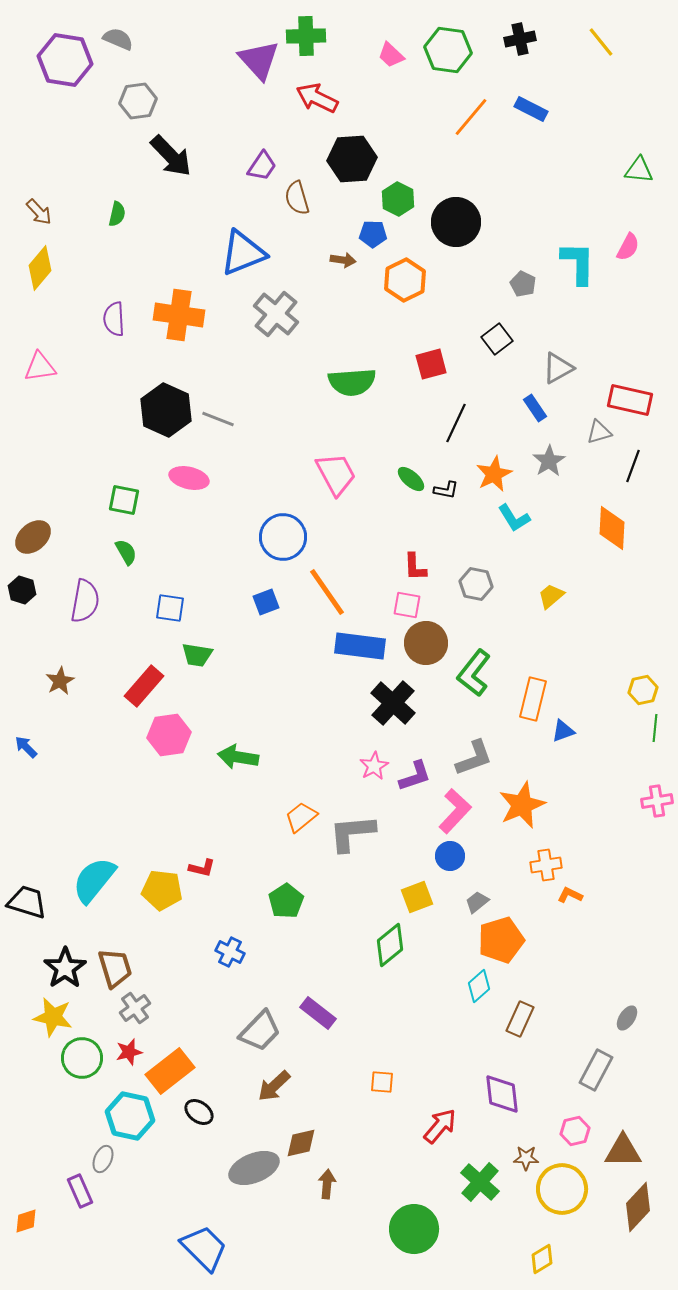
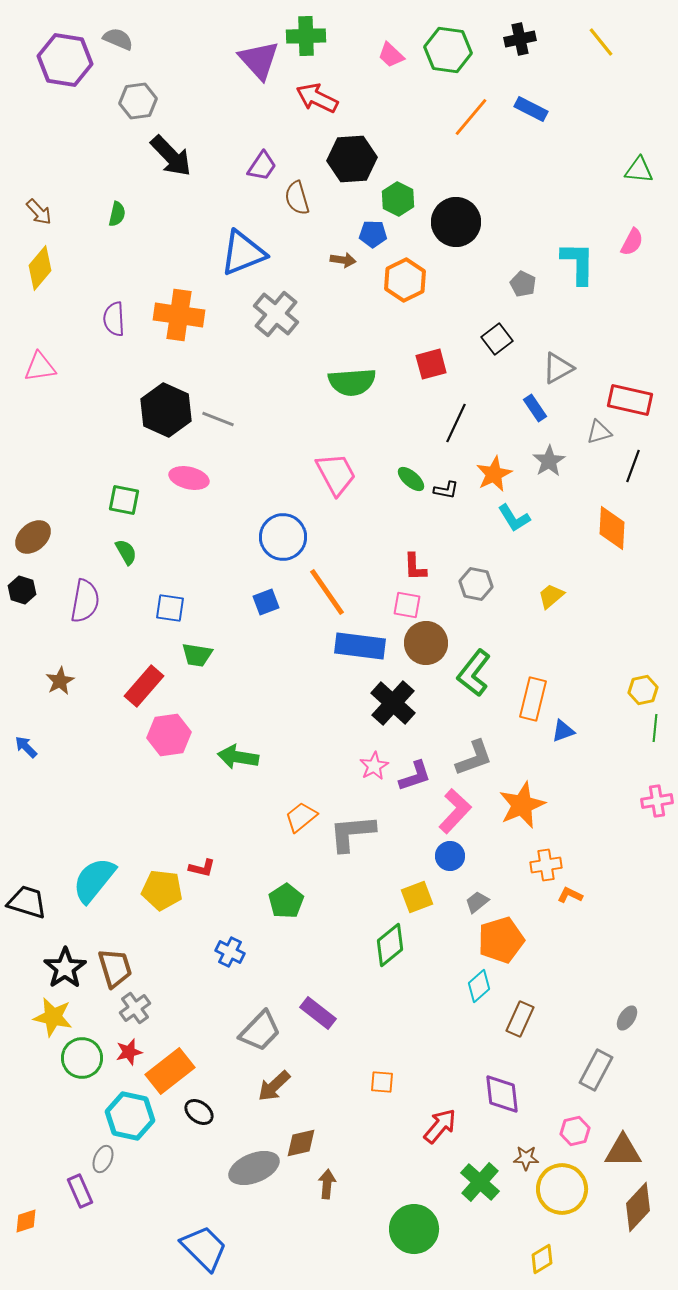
pink semicircle at (628, 247): moved 4 px right, 5 px up
